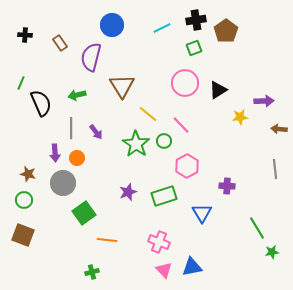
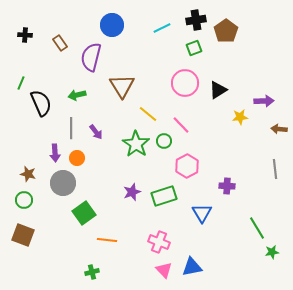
purple star at (128, 192): moved 4 px right
